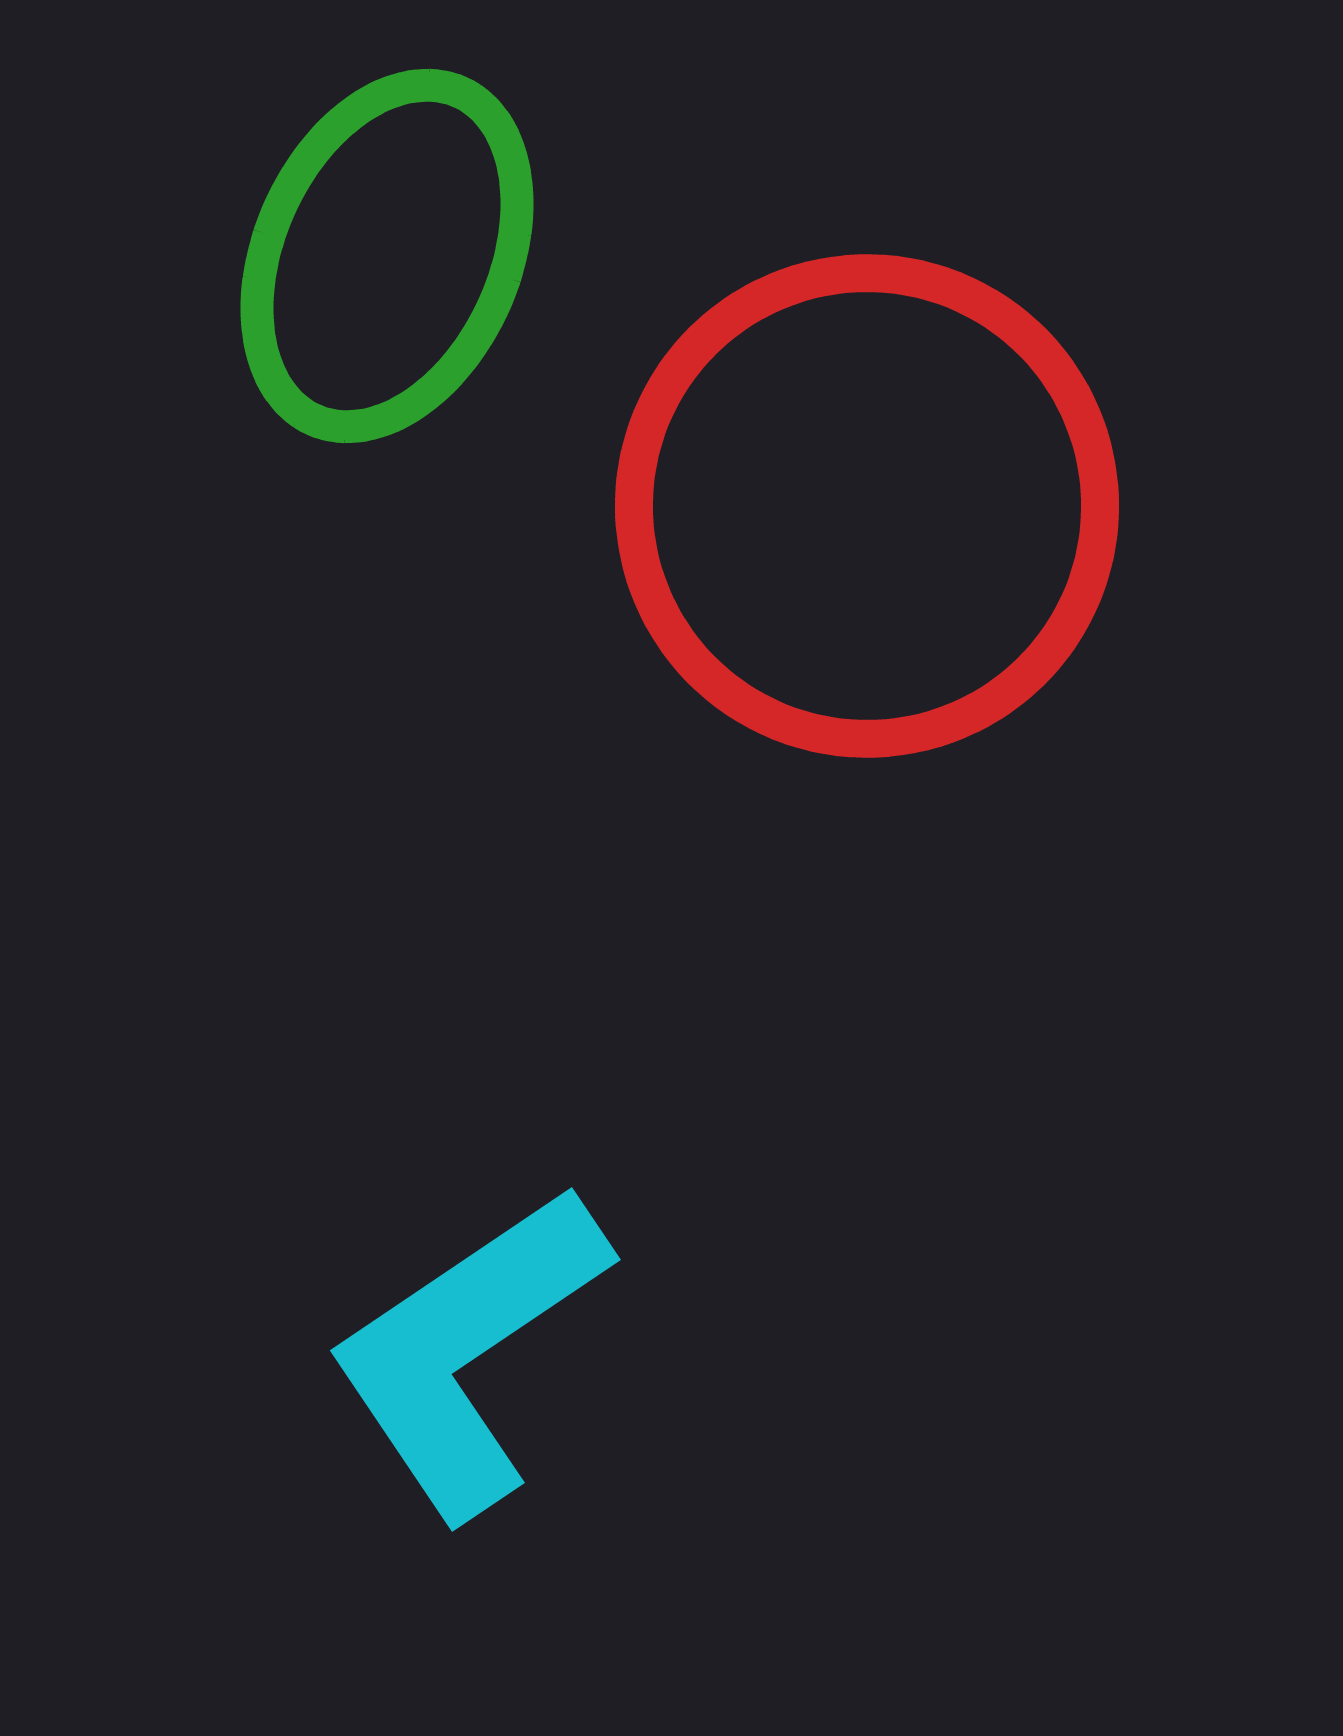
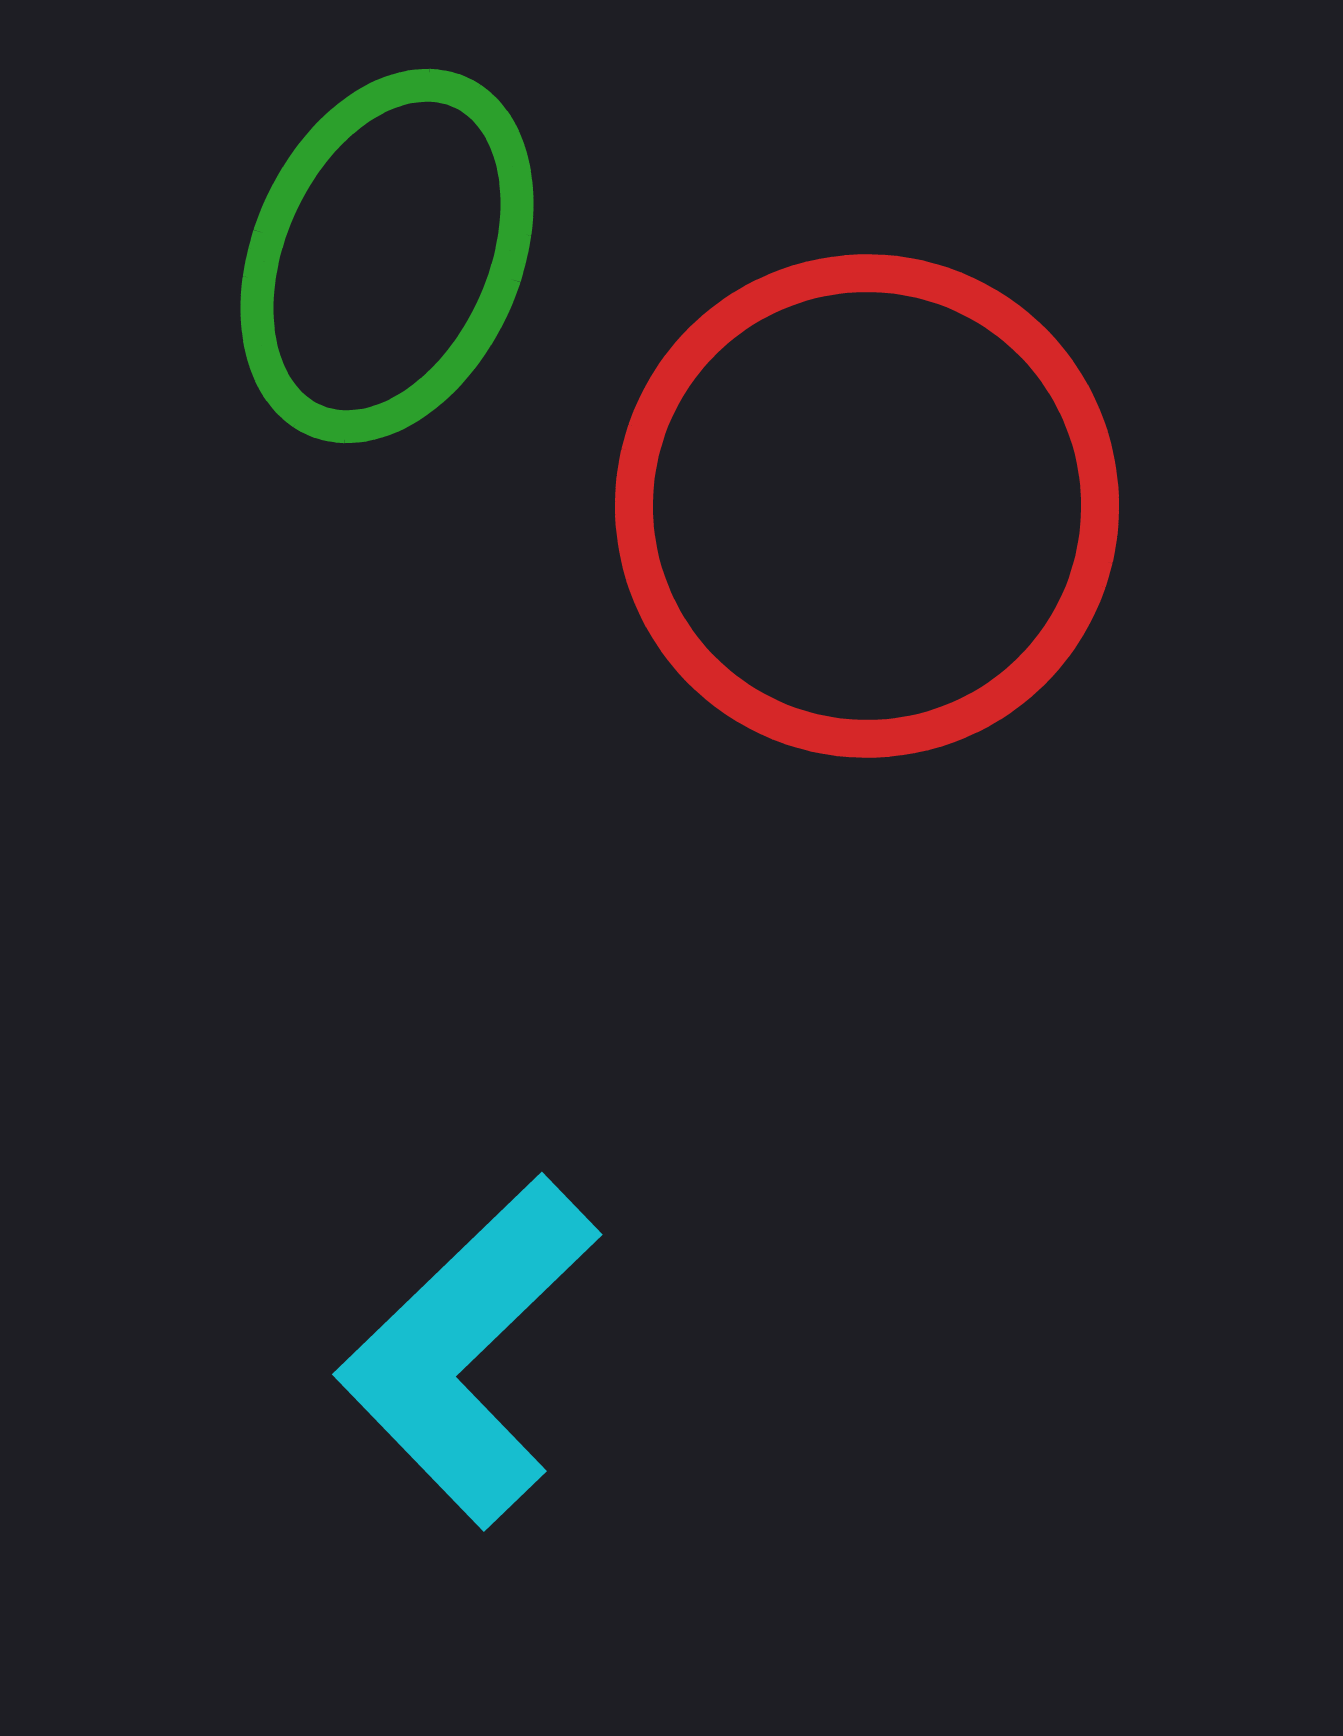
cyan L-shape: rotated 10 degrees counterclockwise
